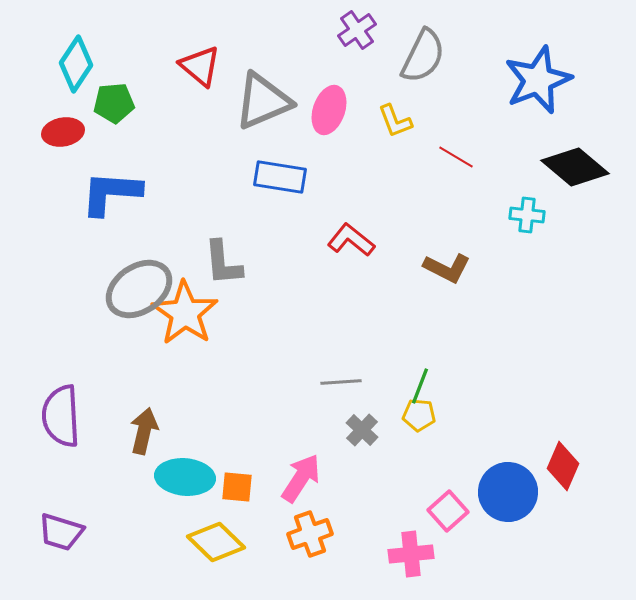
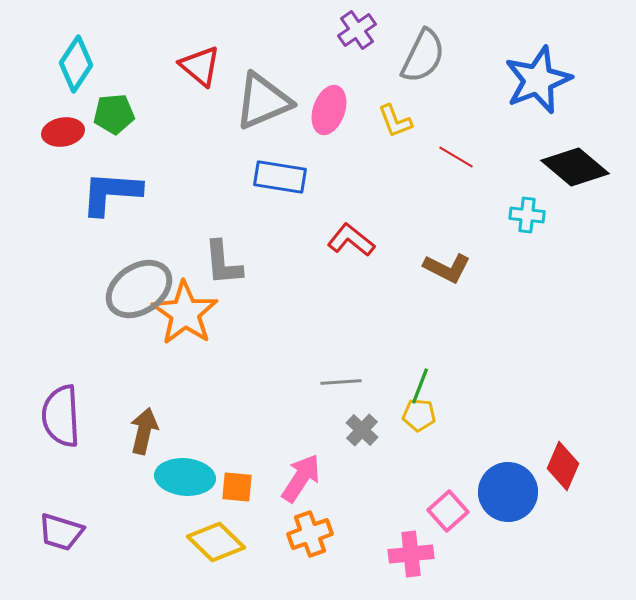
green pentagon: moved 11 px down
